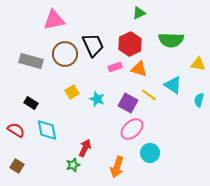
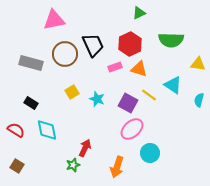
gray rectangle: moved 2 px down
